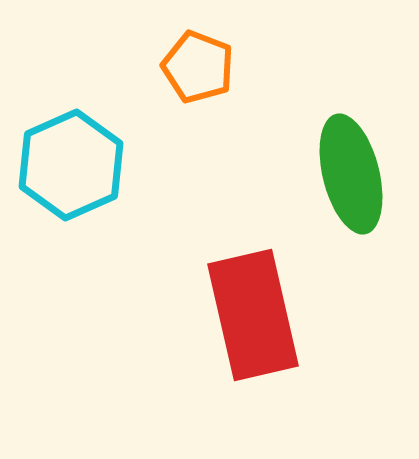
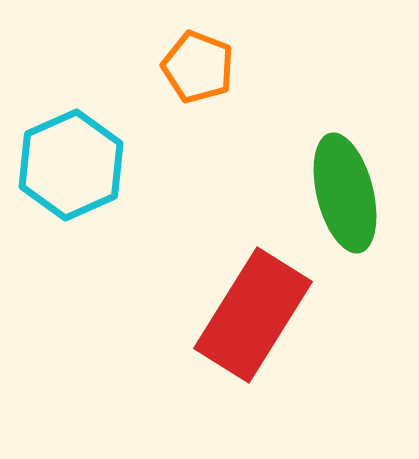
green ellipse: moved 6 px left, 19 px down
red rectangle: rotated 45 degrees clockwise
